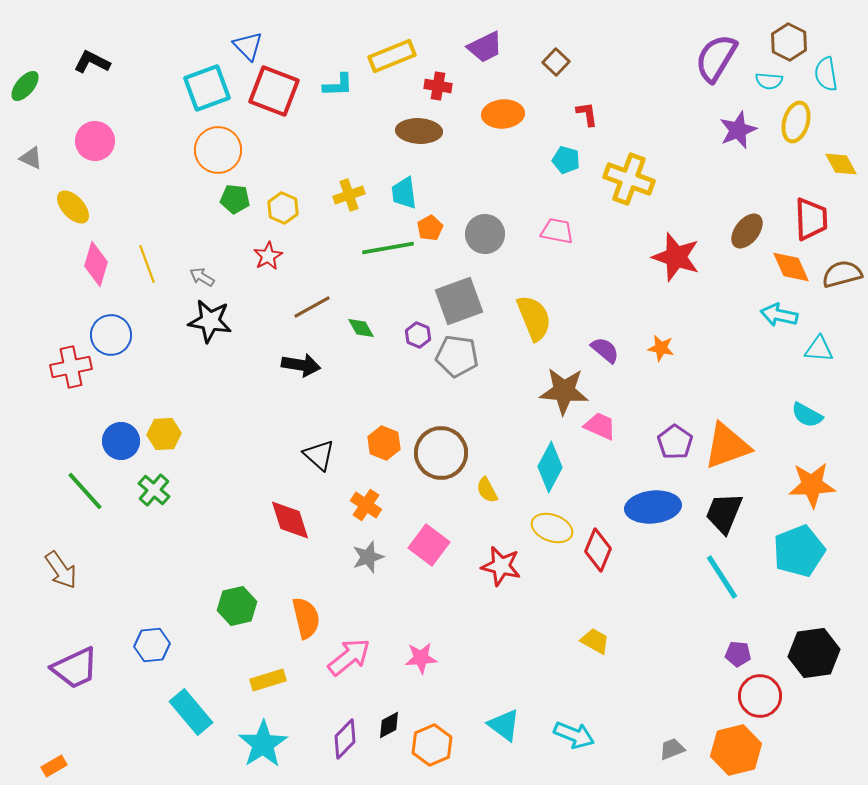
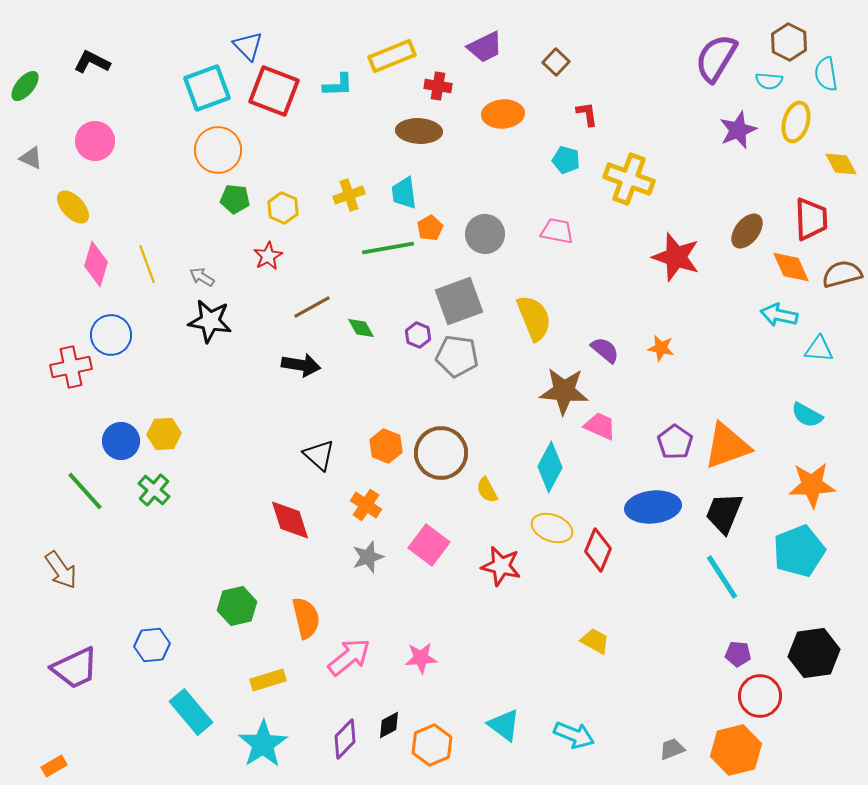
orange hexagon at (384, 443): moved 2 px right, 3 px down
